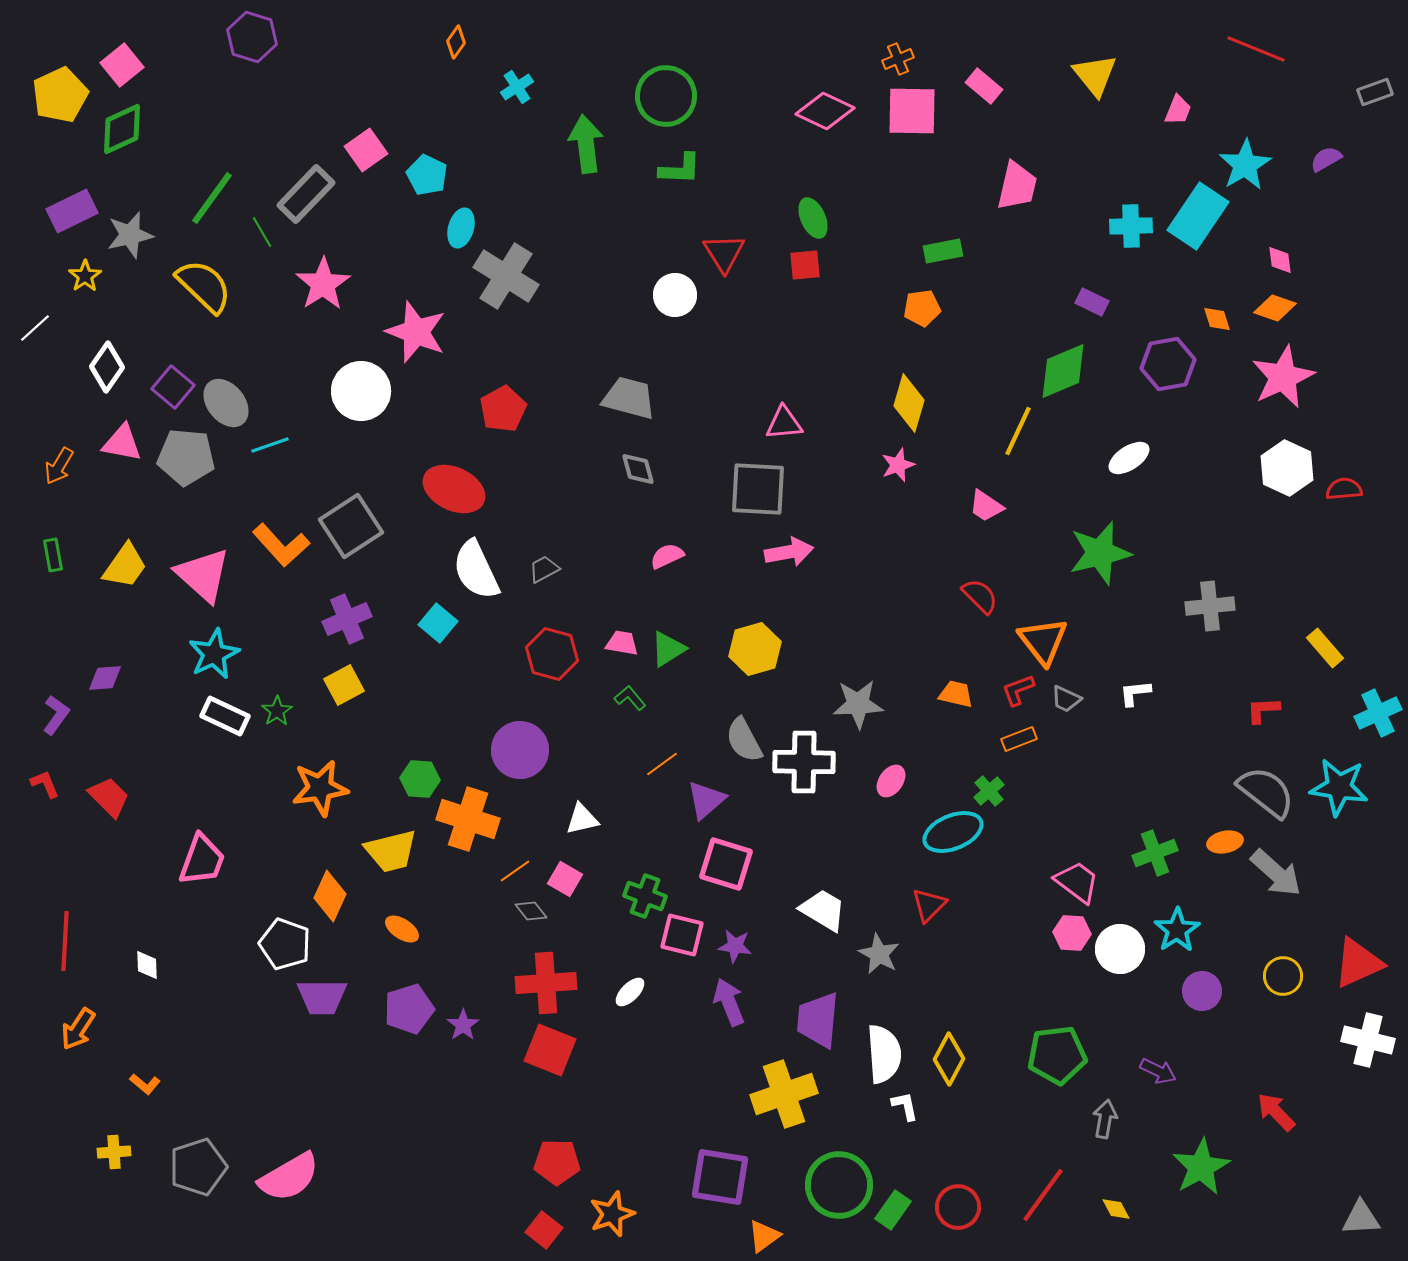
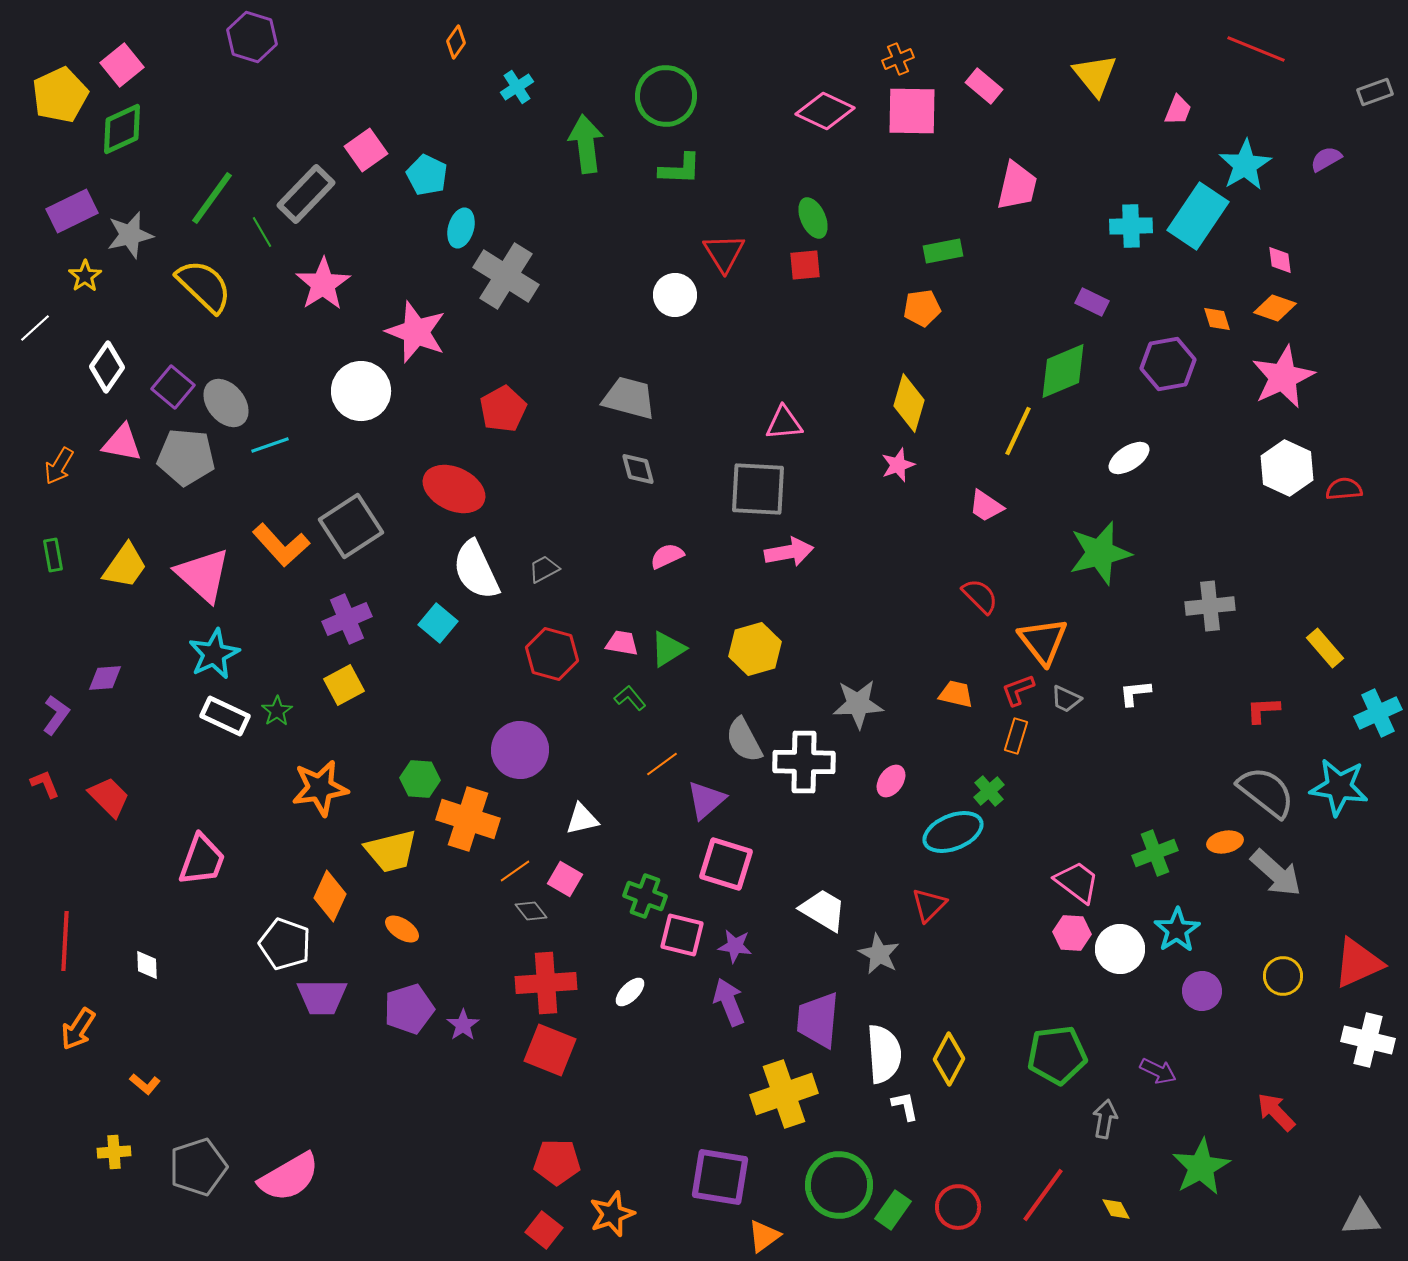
orange rectangle at (1019, 739): moved 3 px left, 3 px up; rotated 52 degrees counterclockwise
